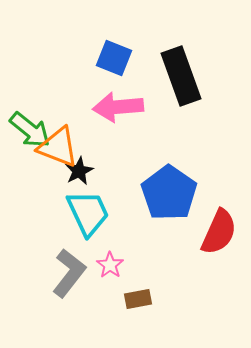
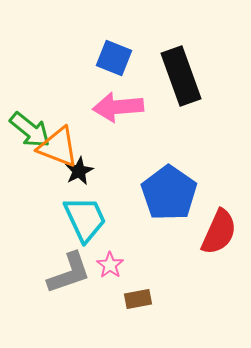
cyan trapezoid: moved 3 px left, 6 px down
gray L-shape: rotated 33 degrees clockwise
